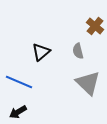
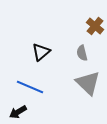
gray semicircle: moved 4 px right, 2 px down
blue line: moved 11 px right, 5 px down
